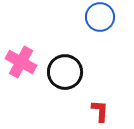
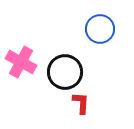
blue circle: moved 12 px down
red L-shape: moved 19 px left, 8 px up
